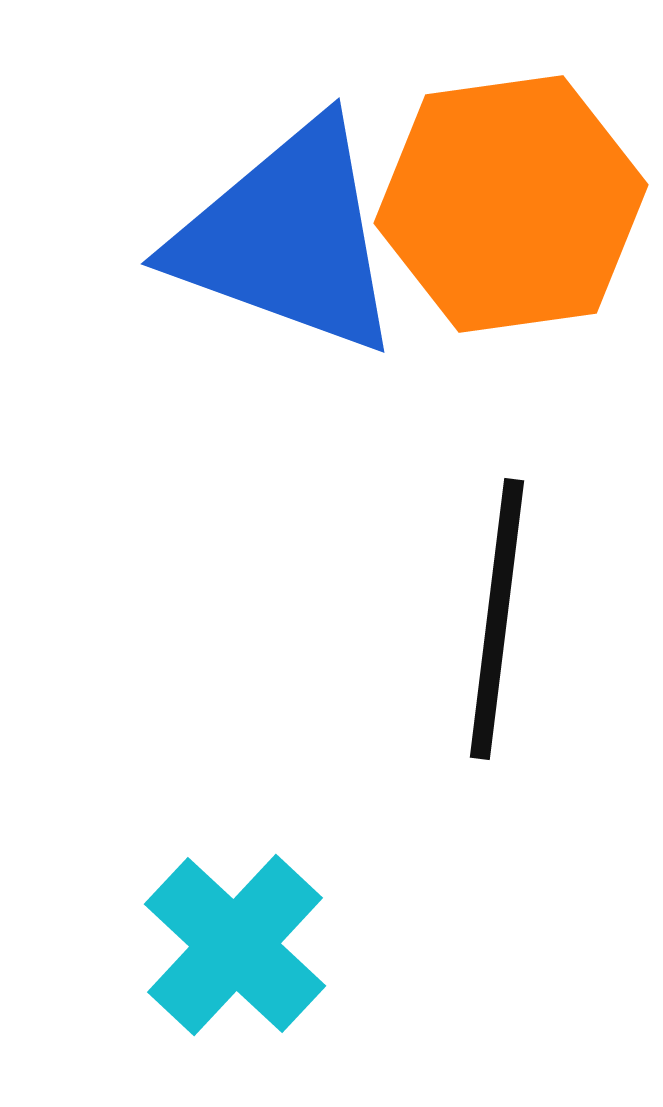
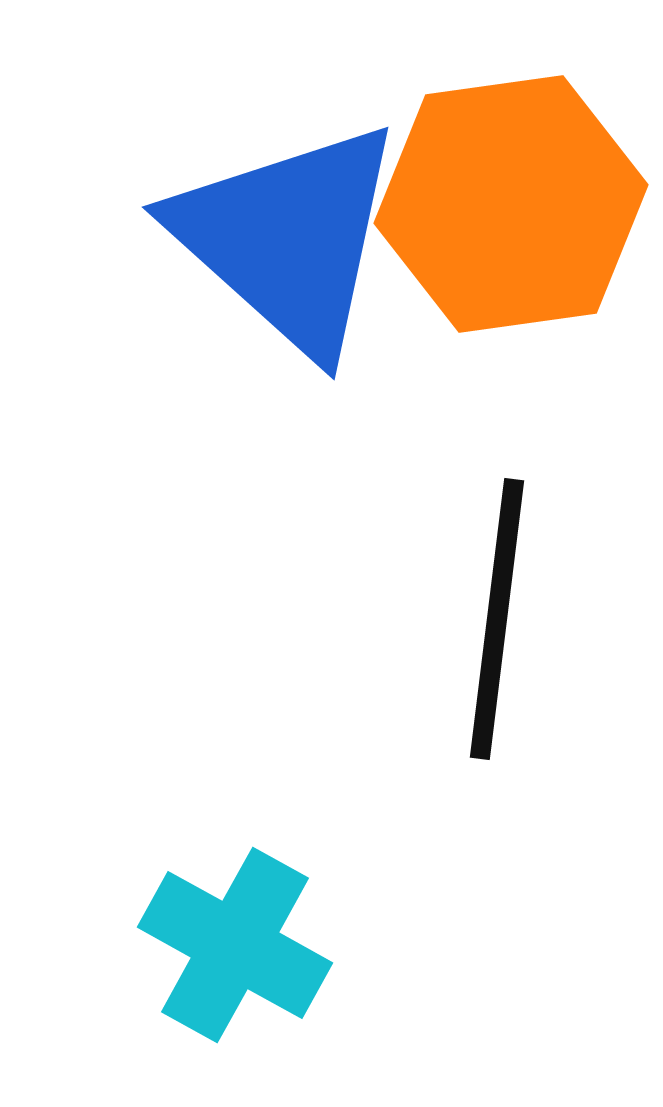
blue triangle: rotated 22 degrees clockwise
cyan cross: rotated 14 degrees counterclockwise
